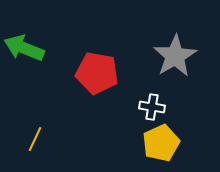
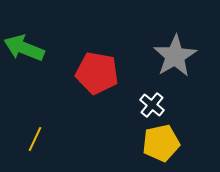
white cross: moved 2 px up; rotated 30 degrees clockwise
yellow pentagon: rotated 12 degrees clockwise
